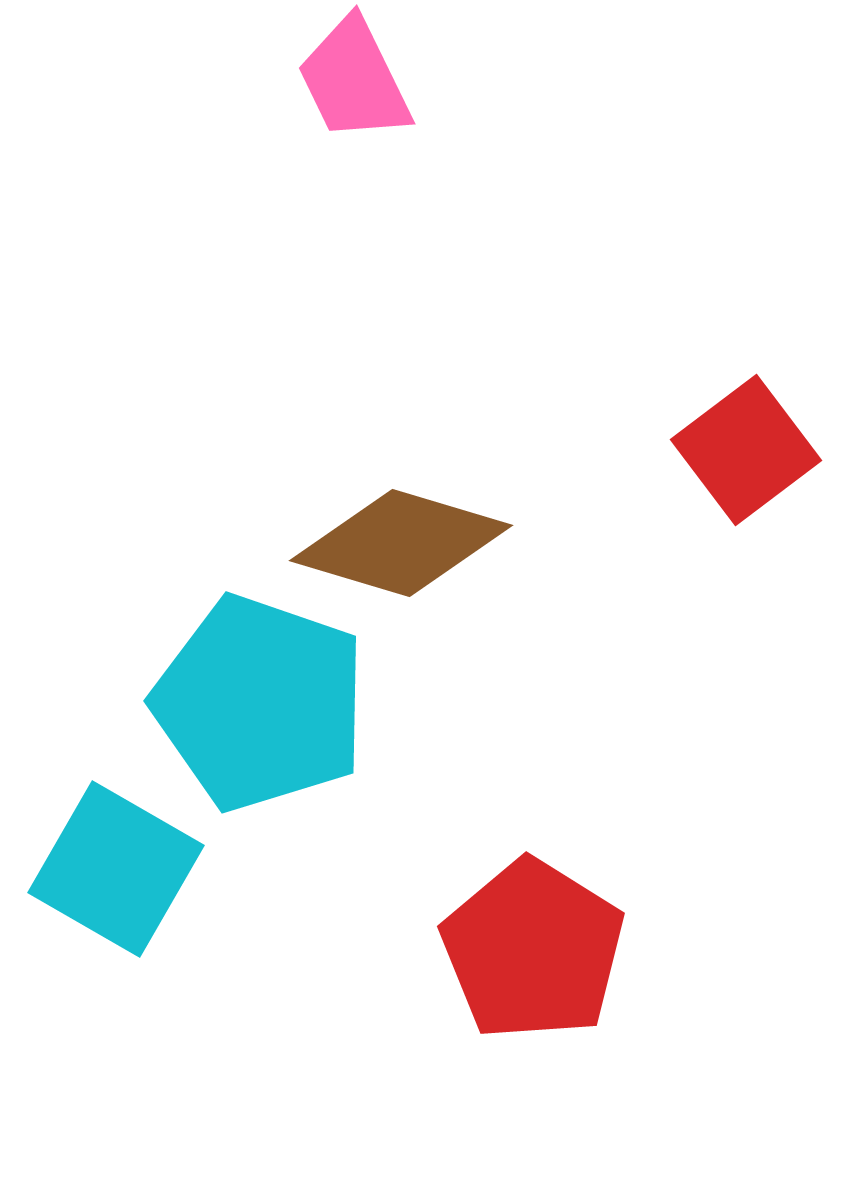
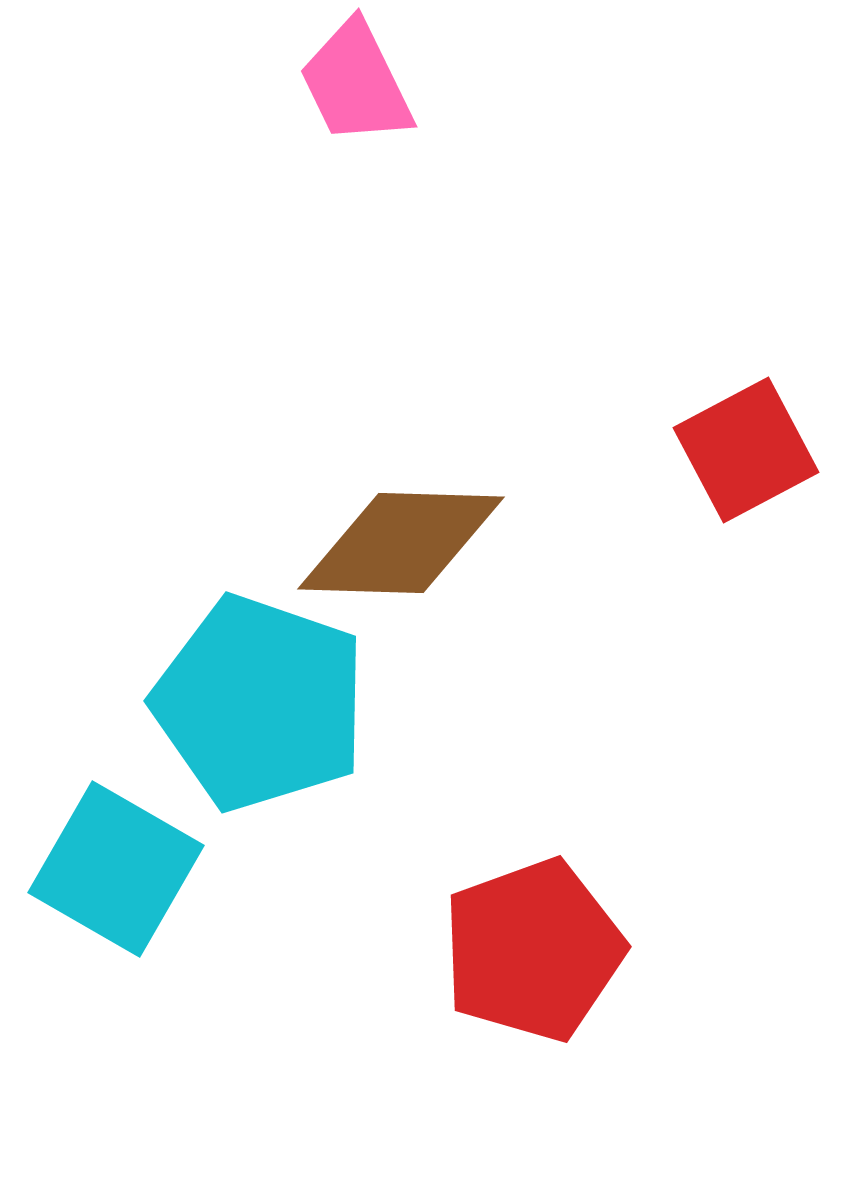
pink trapezoid: moved 2 px right, 3 px down
red square: rotated 9 degrees clockwise
brown diamond: rotated 15 degrees counterclockwise
red pentagon: rotated 20 degrees clockwise
